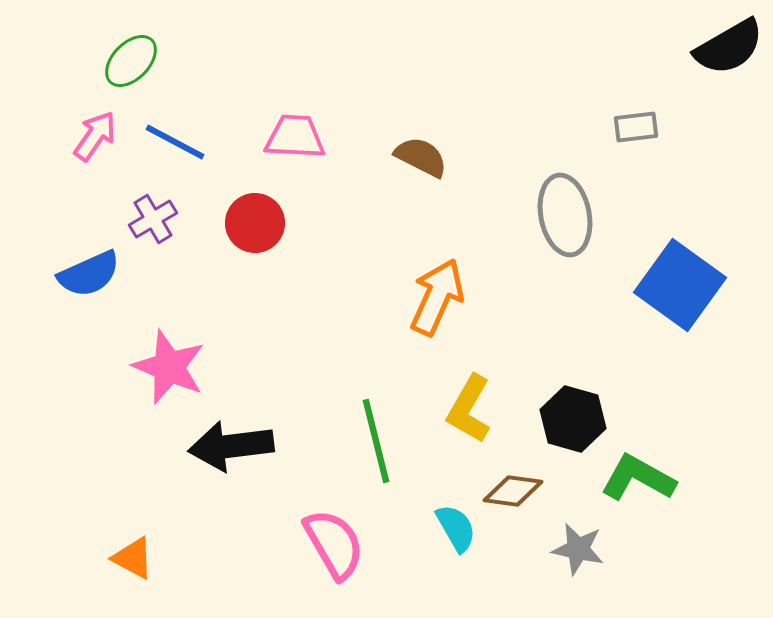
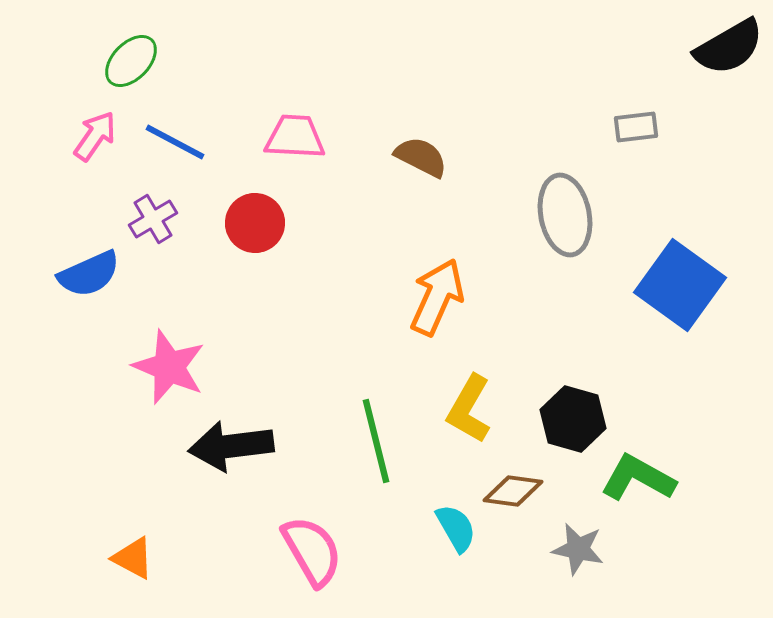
pink semicircle: moved 22 px left, 7 px down
